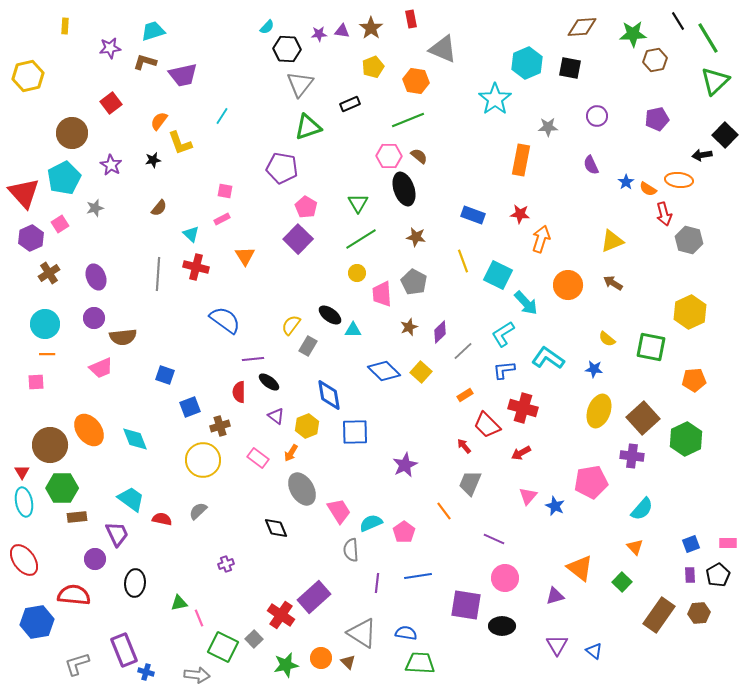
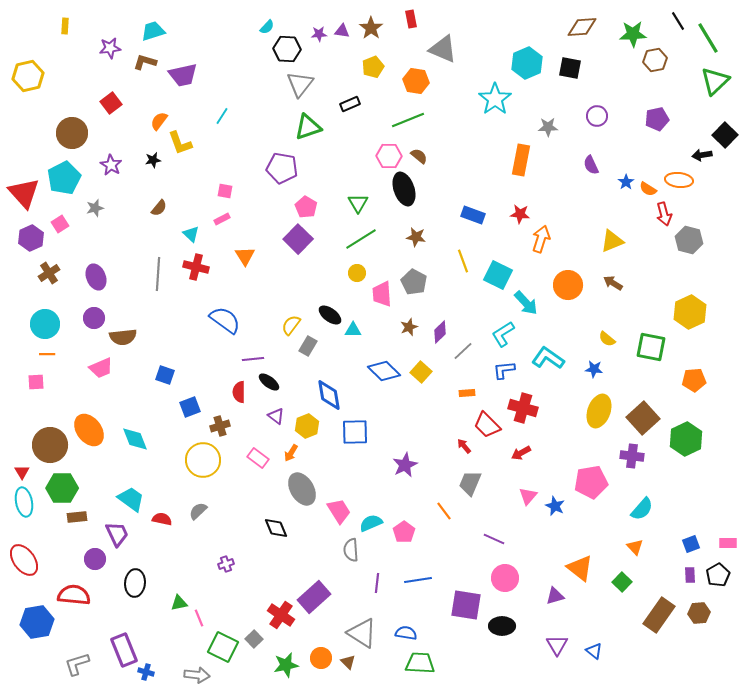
orange rectangle at (465, 395): moved 2 px right, 2 px up; rotated 28 degrees clockwise
blue line at (418, 576): moved 4 px down
